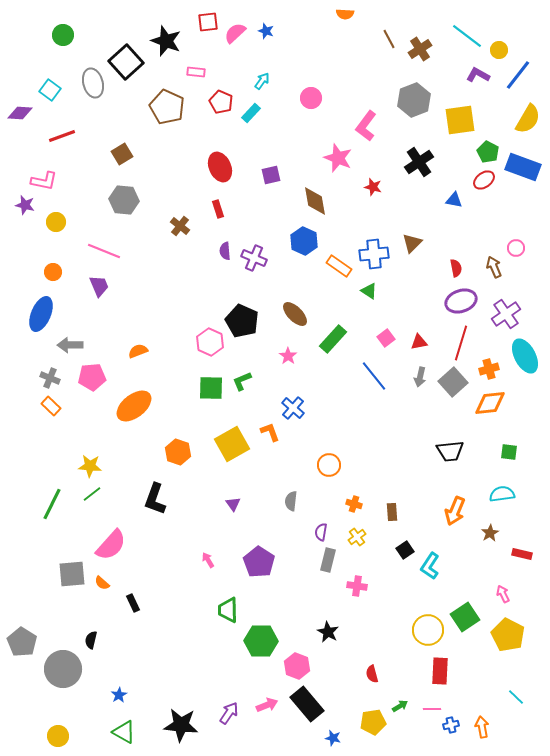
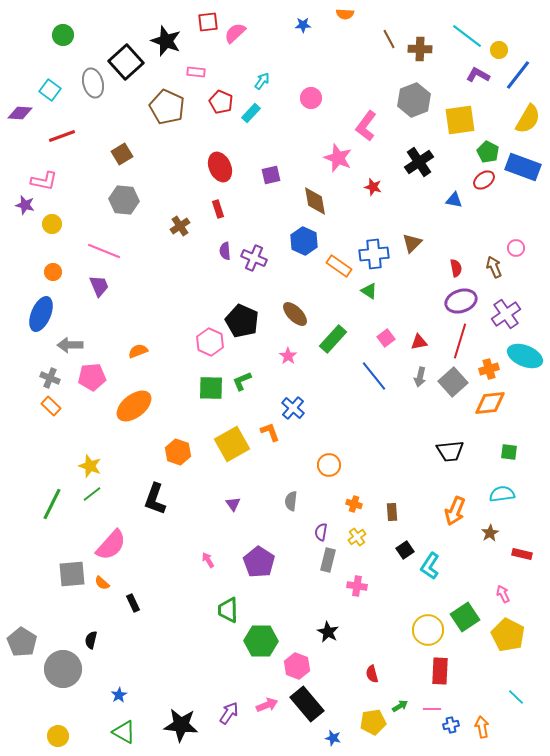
blue star at (266, 31): moved 37 px right, 6 px up; rotated 21 degrees counterclockwise
brown cross at (420, 49): rotated 35 degrees clockwise
yellow circle at (56, 222): moved 4 px left, 2 px down
brown cross at (180, 226): rotated 18 degrees clockwise
red line at (461, 343): moved 1 px left, 2 px up
cyan ellipse at (525, 356): rotated 40 degrees counterclockwise
yellow star at (90, 466): rotated 15 degrees clockwise
